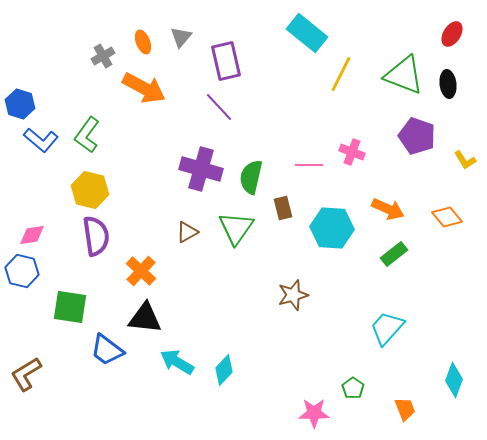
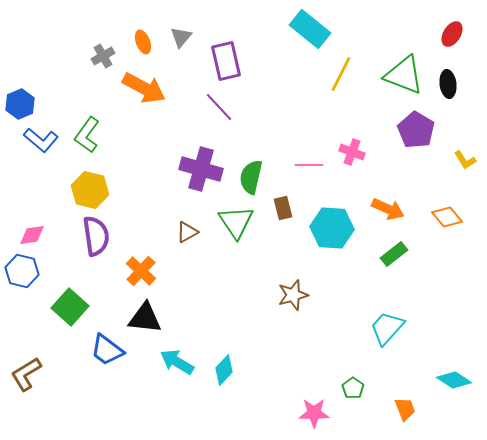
cyan rectangle at (307, 33): moved 3 px right, 4 px up
blue hexagon at (20, 104): rotated 20 degrees clockwise
purple pentagon at (417, 136): moved 1 px left, 6 px up; rotated 12 degrees clockwise
green triangle at (236, 228): moved 6 px up; rotated 9 degrees counterclockwise
green square at (70, 307): rotated 33 degrees clockwise
cyan diamond at (454, 380): rotated 76 degrees counterclockwise
